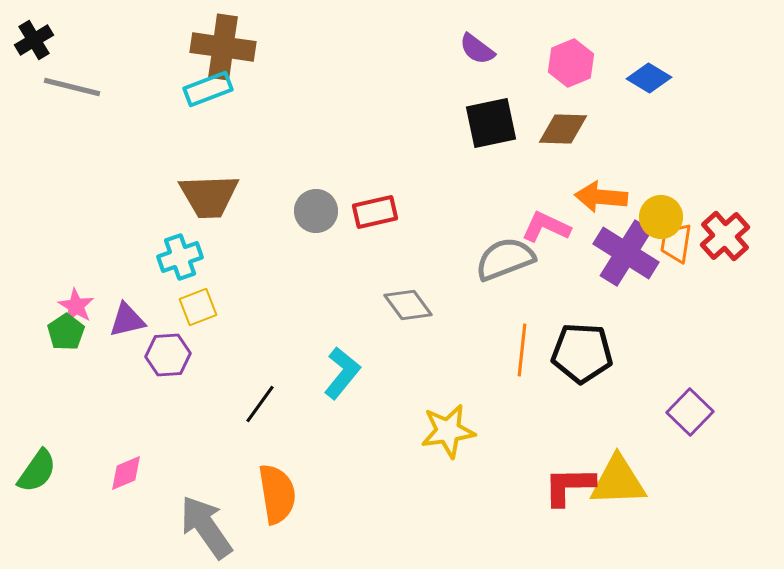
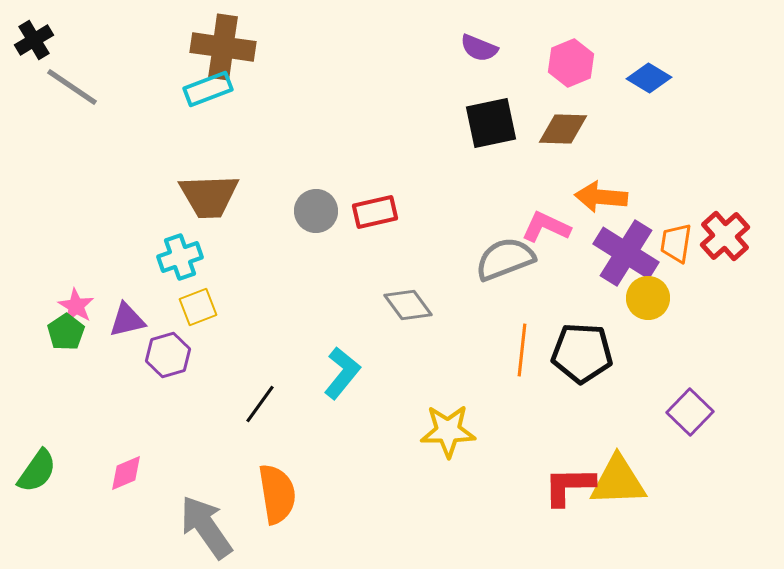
purple semicircle: moved 2 px right, 1 px up; rotated 15 degrees counterclockwise
gray line: rotated 20 degrees clockwise
yellow circle: moved 13 px left, 81 px down
purple hexagon: rotated 12 degrees counterclockwise
yellow star: rotated 8 degrees clockwise
